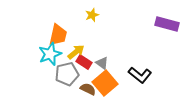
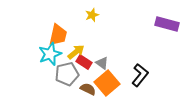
black L-shape: rotated 90 degrees counterclockwise
orange square: moved 2 px right
